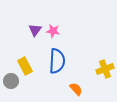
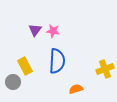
gray circle: moved 2 px right, 1 px down
orange semicircle: rotated 64 degrees counterclockwise
